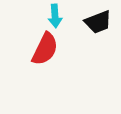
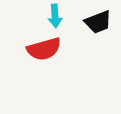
red semicircle: moved 1 px left; rotated 48 degrees clockwise
